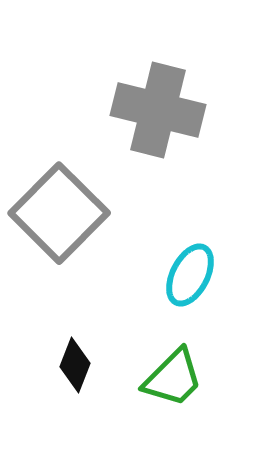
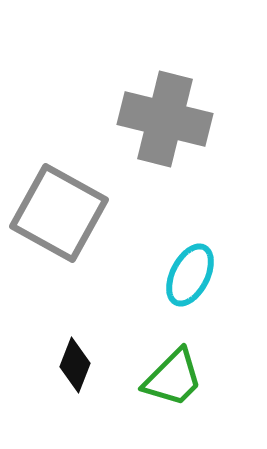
gray cross: moved 7 px right, 9 px down
gray square: rotated 16 degrees counterclockwise
